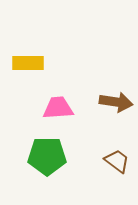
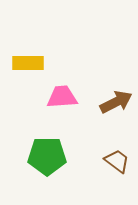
brown arrow: rotated 36 degrees counterclockwise
pink trapezoid: moved 4 px right, 11 px up
